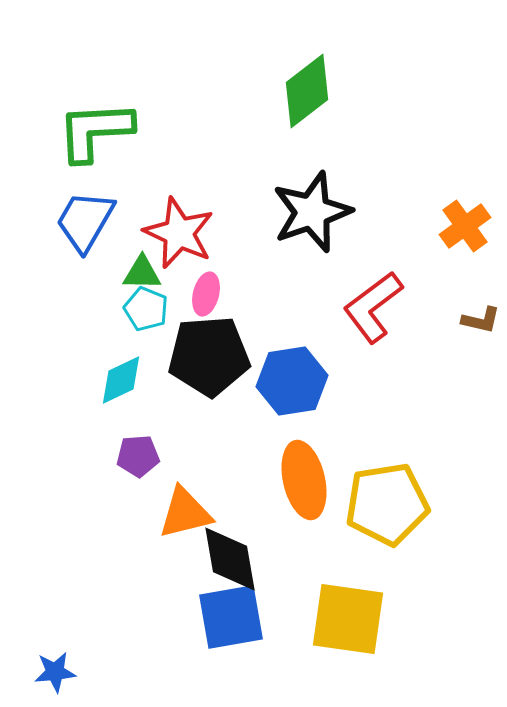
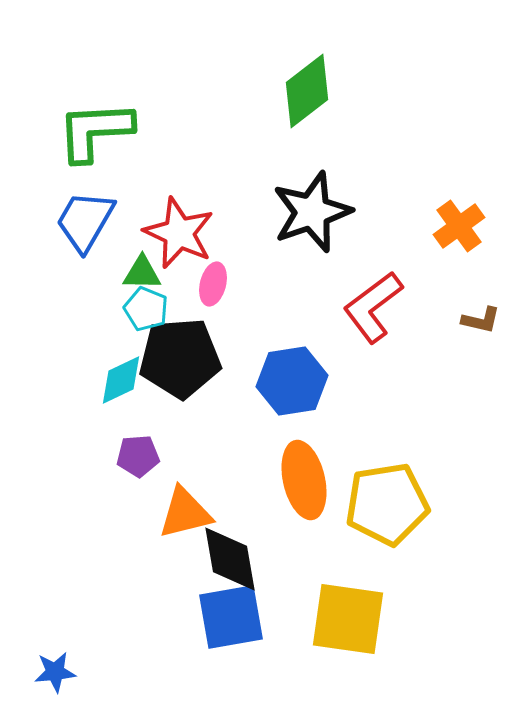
orange cross: moved 6 px left
pink ellipse: moved 7 px right, 10 px up
black pentagon: moved 29 px left, 2 px down
